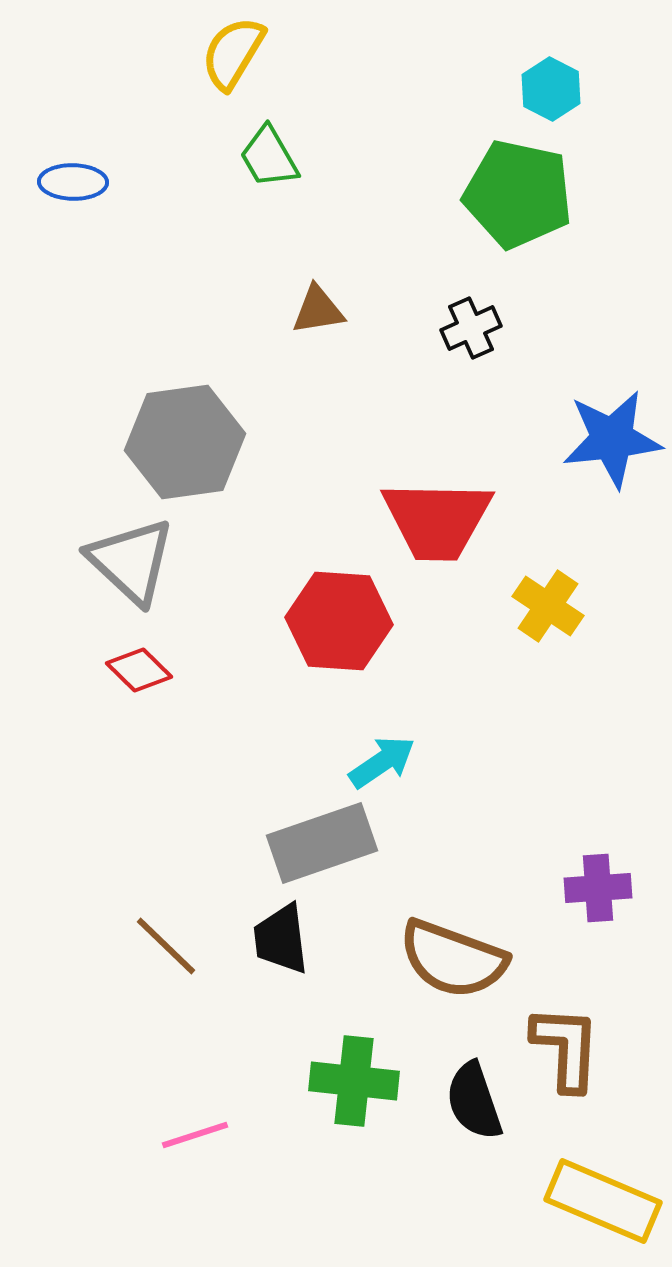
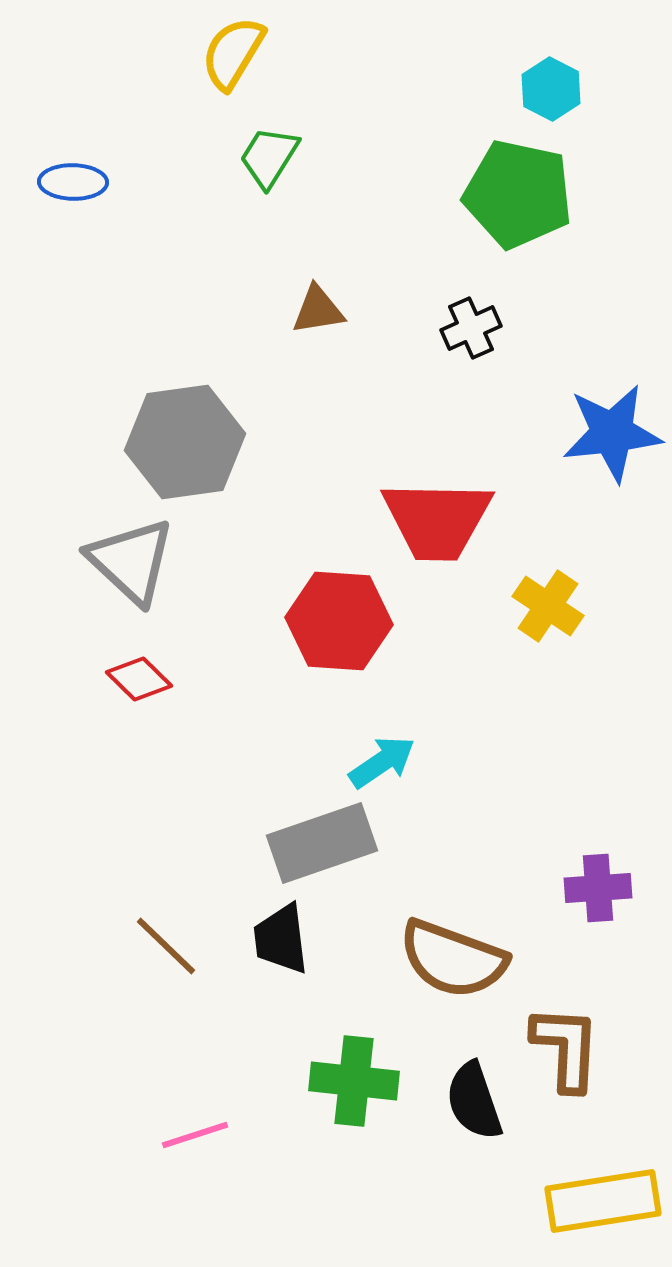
green trapezoid: rotated 62 degrees clockwise
blue star: moved 6 px up
red diamond: moved 9 px down
yellow rectangle: rotated 32 degrees counterclockwise
